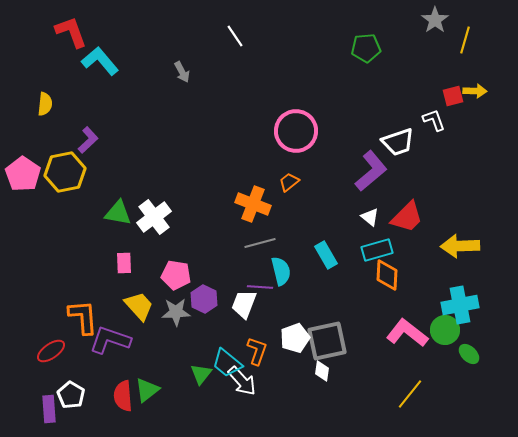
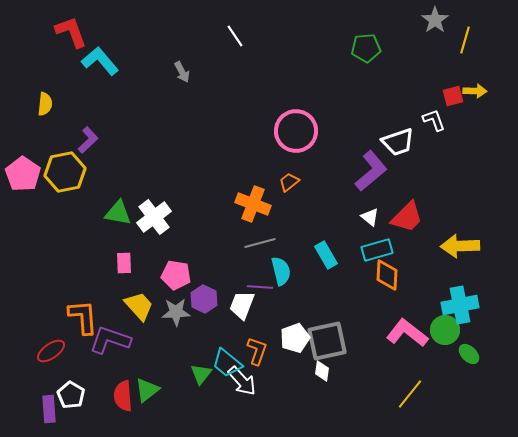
white trapezoid at (244, 304): moved 2 px left, 1 px down
